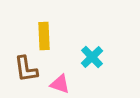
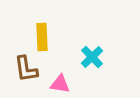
yellow rectangle: moved 2 px left, 1 px down
pink triangle: rotated 10 degrees counterclockwise
